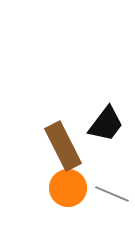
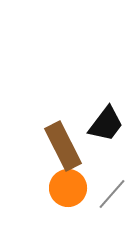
gray line: rotated 72 degrees counterclockwise
